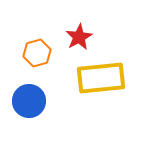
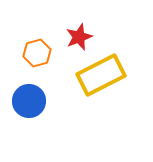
red star: rotated 8 degrees clockwise
yellow rectangle: moved 3 px up; rotated 21 degrees counterclockwise
